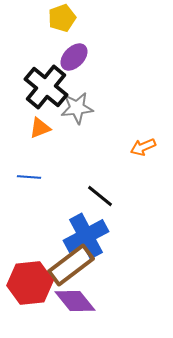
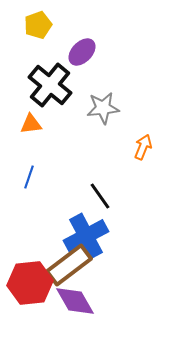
yellow pentagon: moved 24 px left, 7 px down
purple ellipse: moved 8 px right, 5 px up
black cross: moved 4 px right, 2 px up
gray star: moved 26 px right
orange triangle: moved 9 px left, 4 px up; rotated 15 degrees clockwise
orange arrow: rotated 135 degrees clockwise
blue line: rotated 75 degrees counterclockwise
black line: rotated 16 degrees clockwise
brown rectangle: moved 2 px left
purple diamond: rotated 9 degrees clockwise
